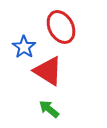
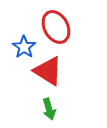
red ellipse: moved 5 px left
green arrow: rotated 145 degrees counterclockwise
